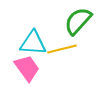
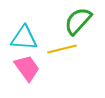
cyan triangle: moved 9 px left, 5 px up
